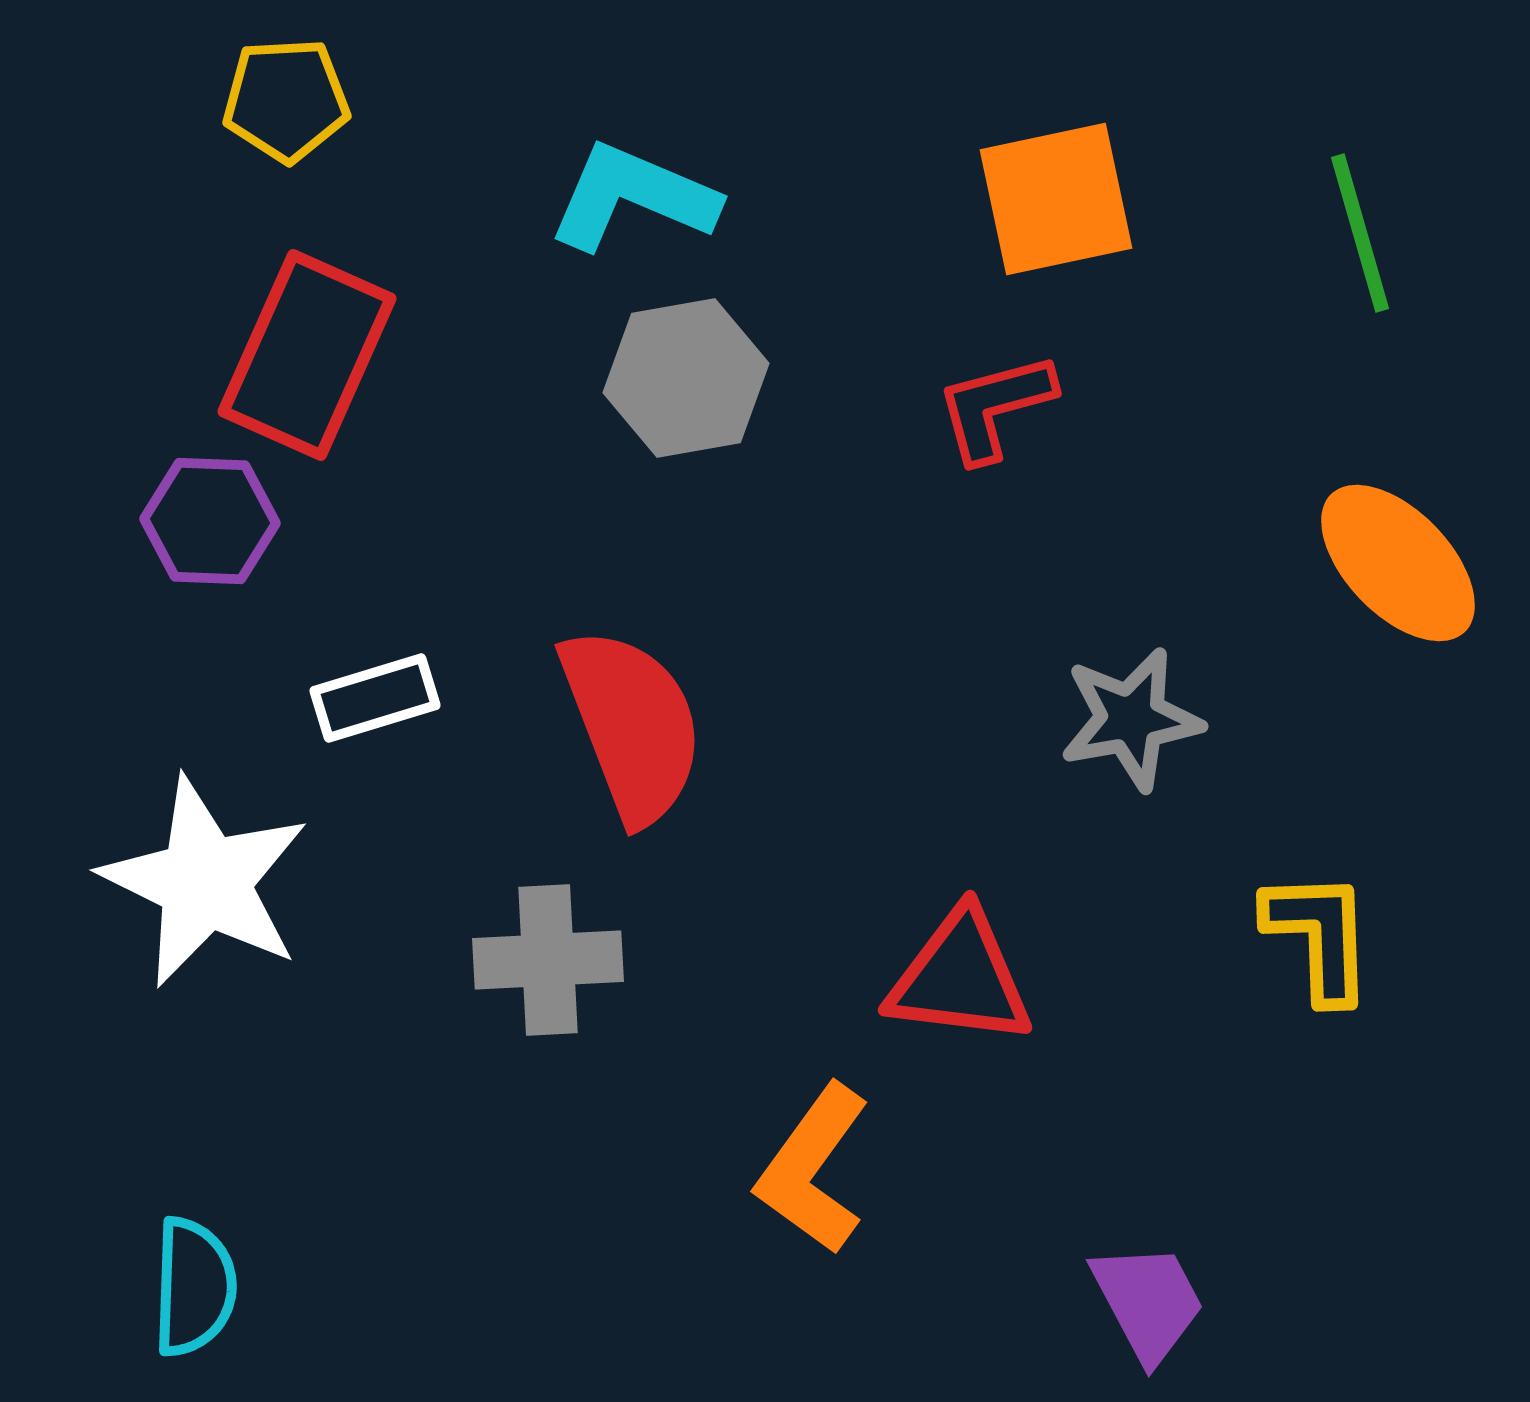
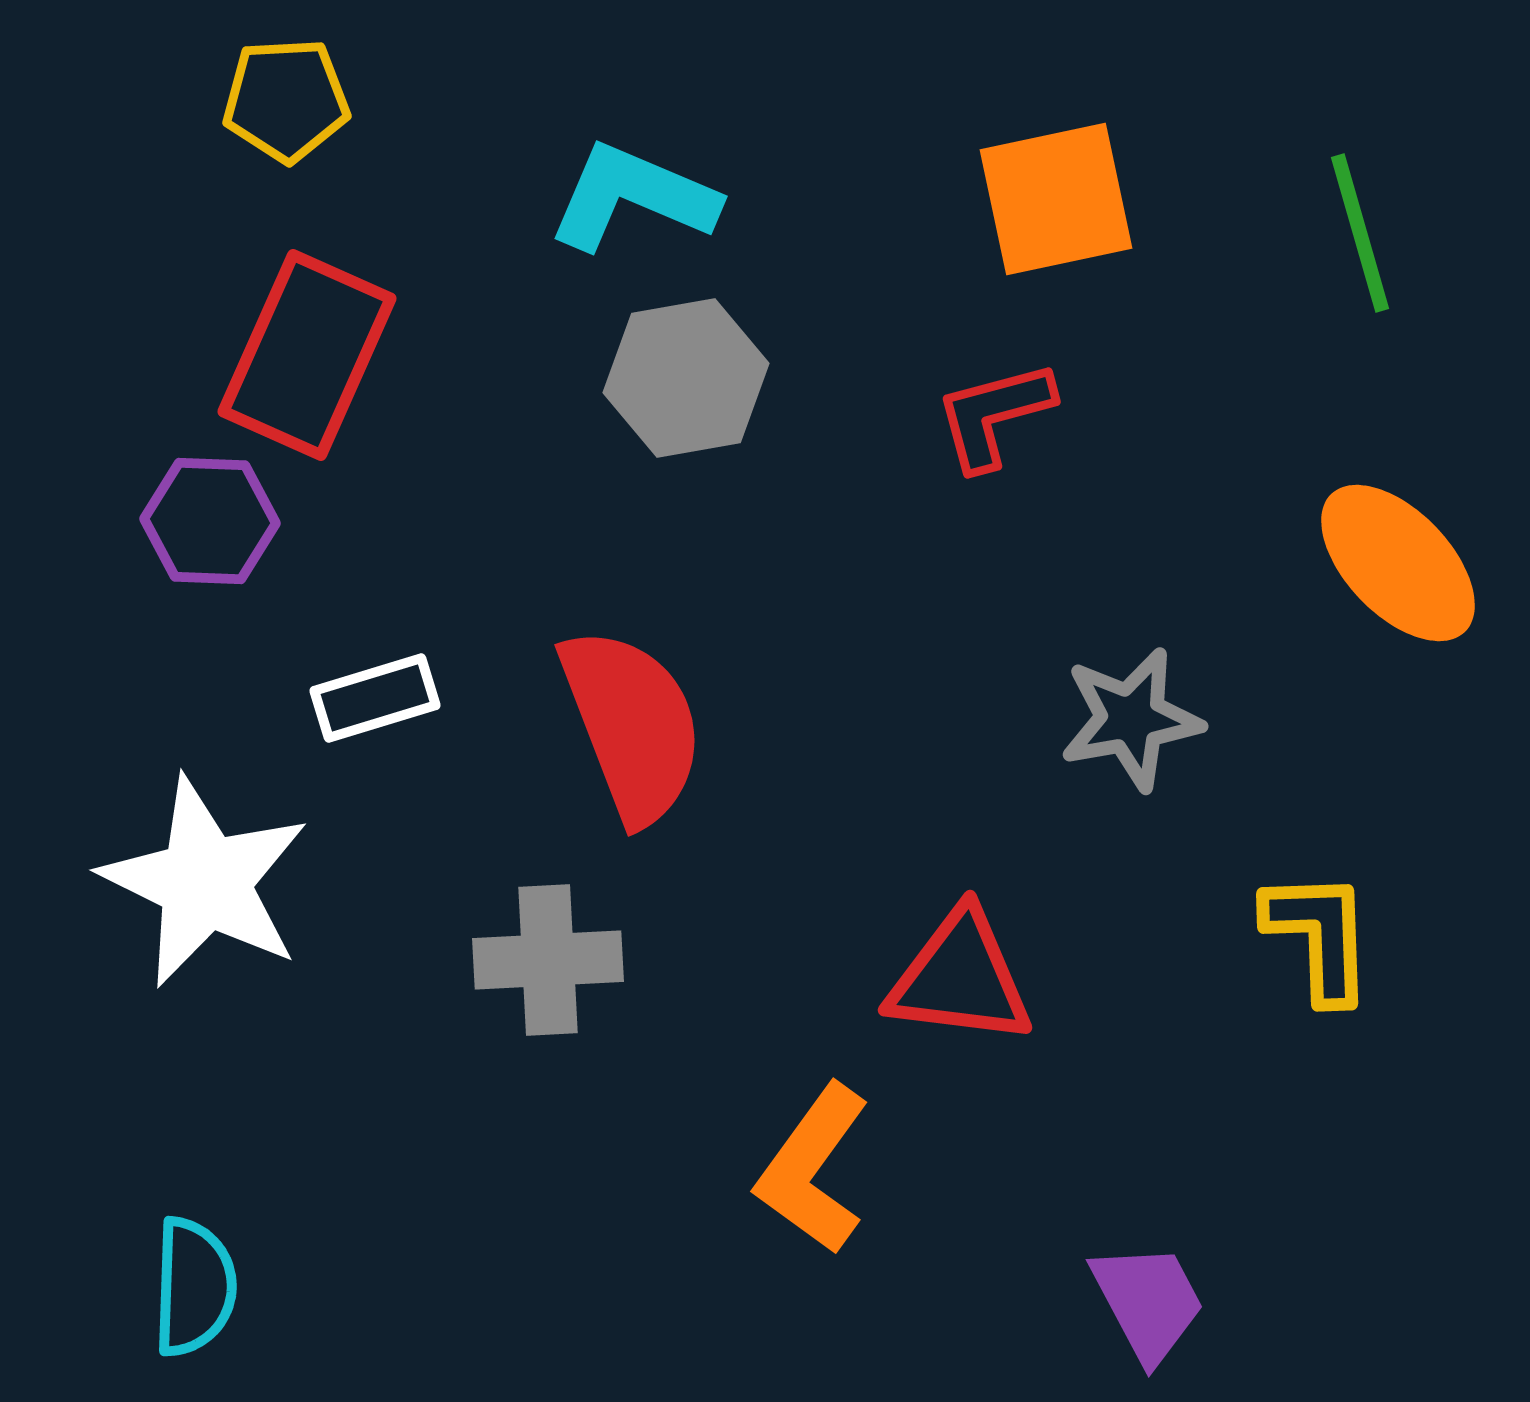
red L-shape: moved 1 px left, 8 px down
